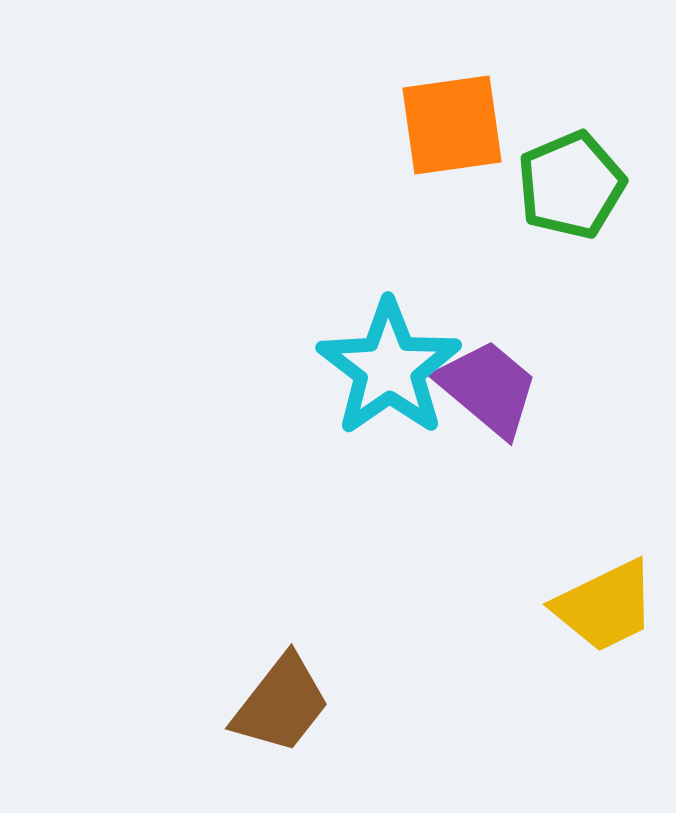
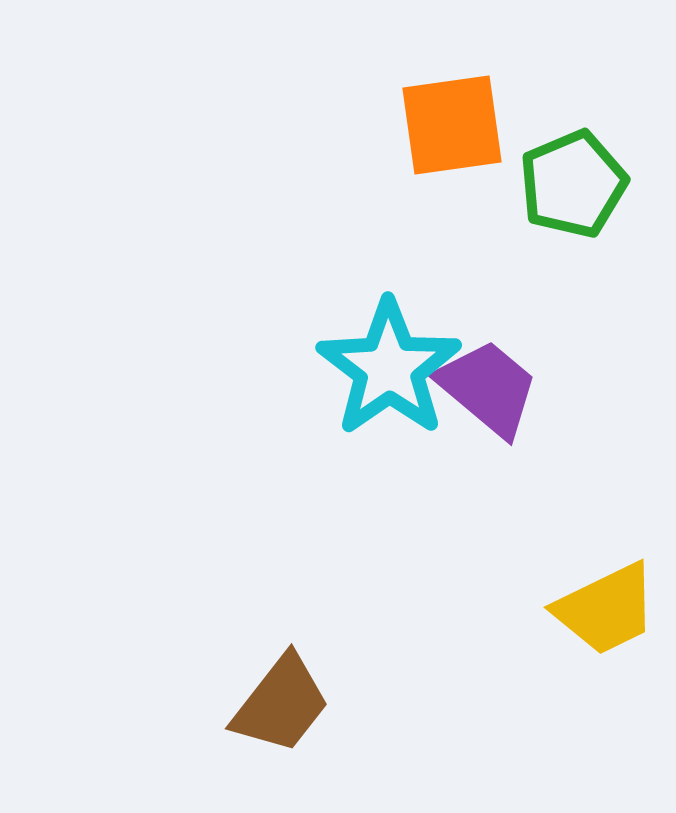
green pentagon: moved 2 px right, 1 px up
yellow trapezoid: moved 1 px right, 3 px down
